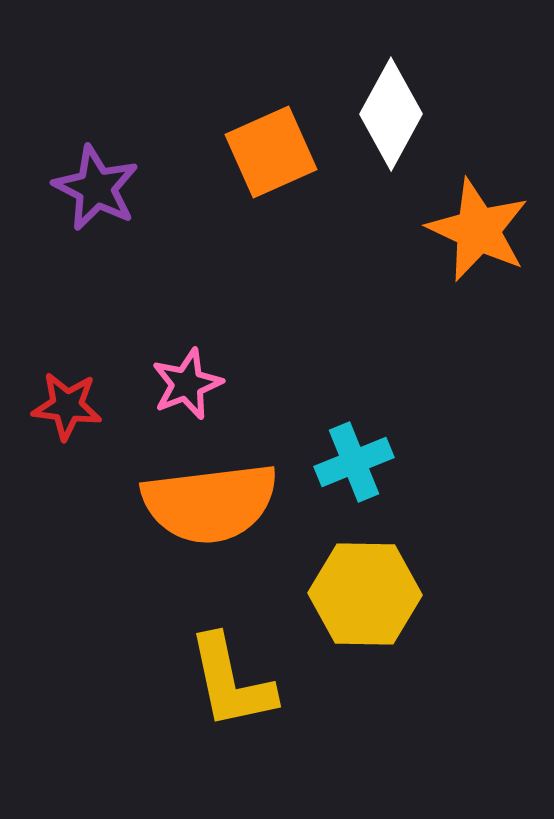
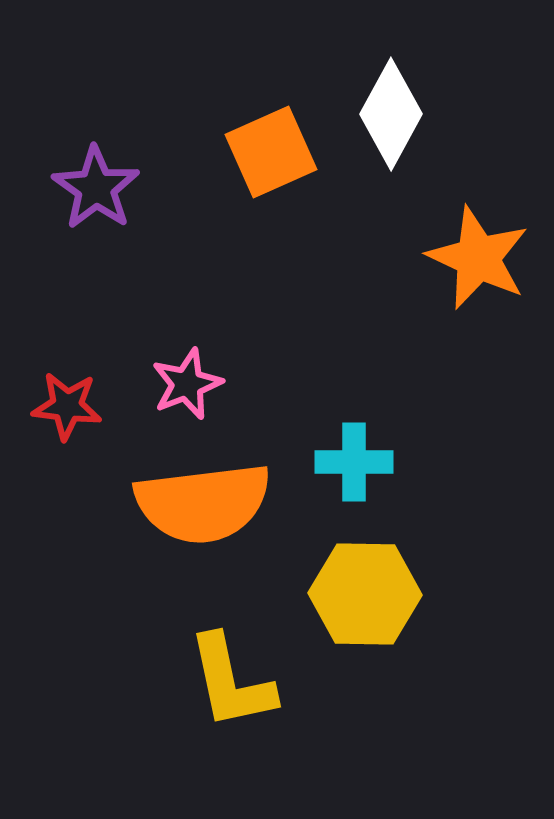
purple star: rotated 8 degrees clockwise
orange star: moved 28 px down
cyan cross: rotated 22 degrees clockwise
orange semicircle: moved 7 px left
